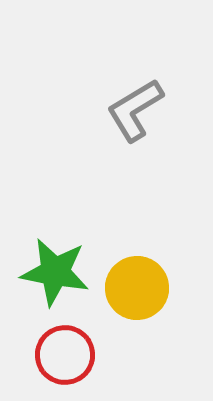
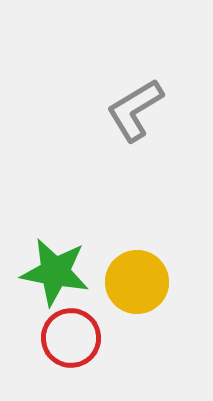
yellow circle: moved 6 px up
red circle: moved 6 px right, 17 px up
